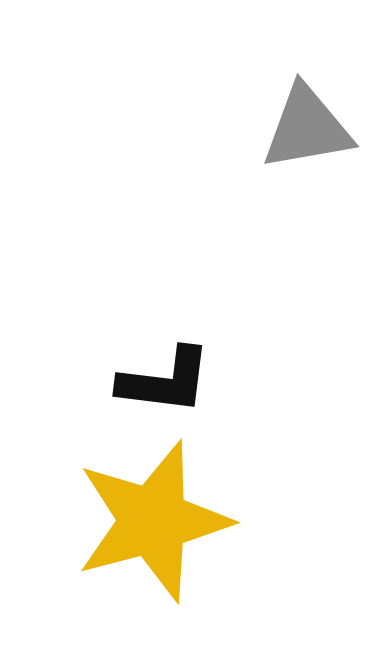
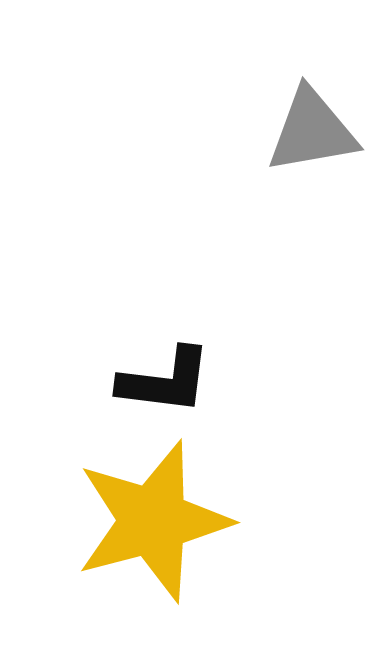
gray triangle: moved 5 px right, 3 px down
